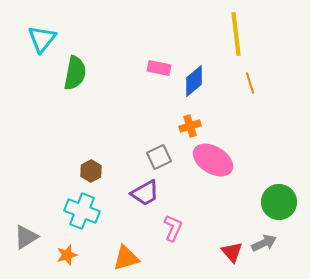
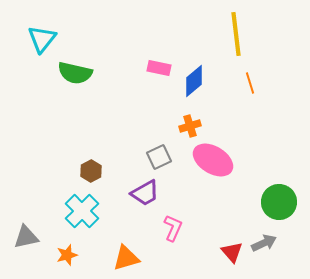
green semicircle: rotated 92 degrees clockwise
cyan cross: rotated 24 degrees clockwise
gray triangle: rotated 20 degrees clockwise
